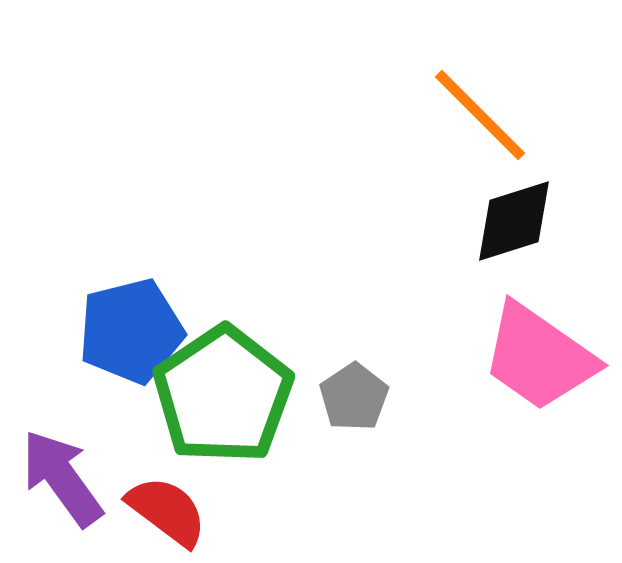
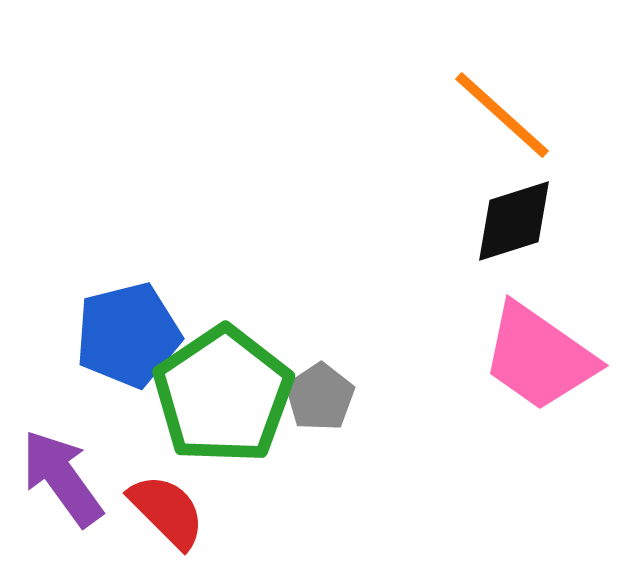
orange line: moved 22 px right; rotated 3 degrees counterclockwise
blue pentagon: moved 3 px left, 4 px down
gray pentagon: moved 34 px left
red semicircle: rotated 8 degrees clockwise
